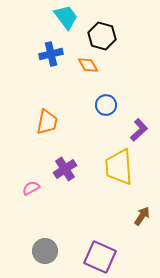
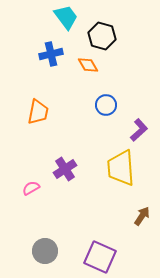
orange trapezoid: moved 9 px left, 10 px up
yellow trapezoid: moved 2 px right, 1 px down
